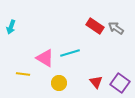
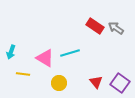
cyan arrow: moved 25 px down
